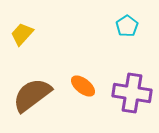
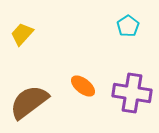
cyan pentagon: moved 1 px right
brown semicircle: moved 3 px left, 7 px down
